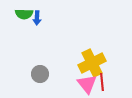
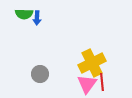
pink triangle: rotated 15 degrees clockwise
